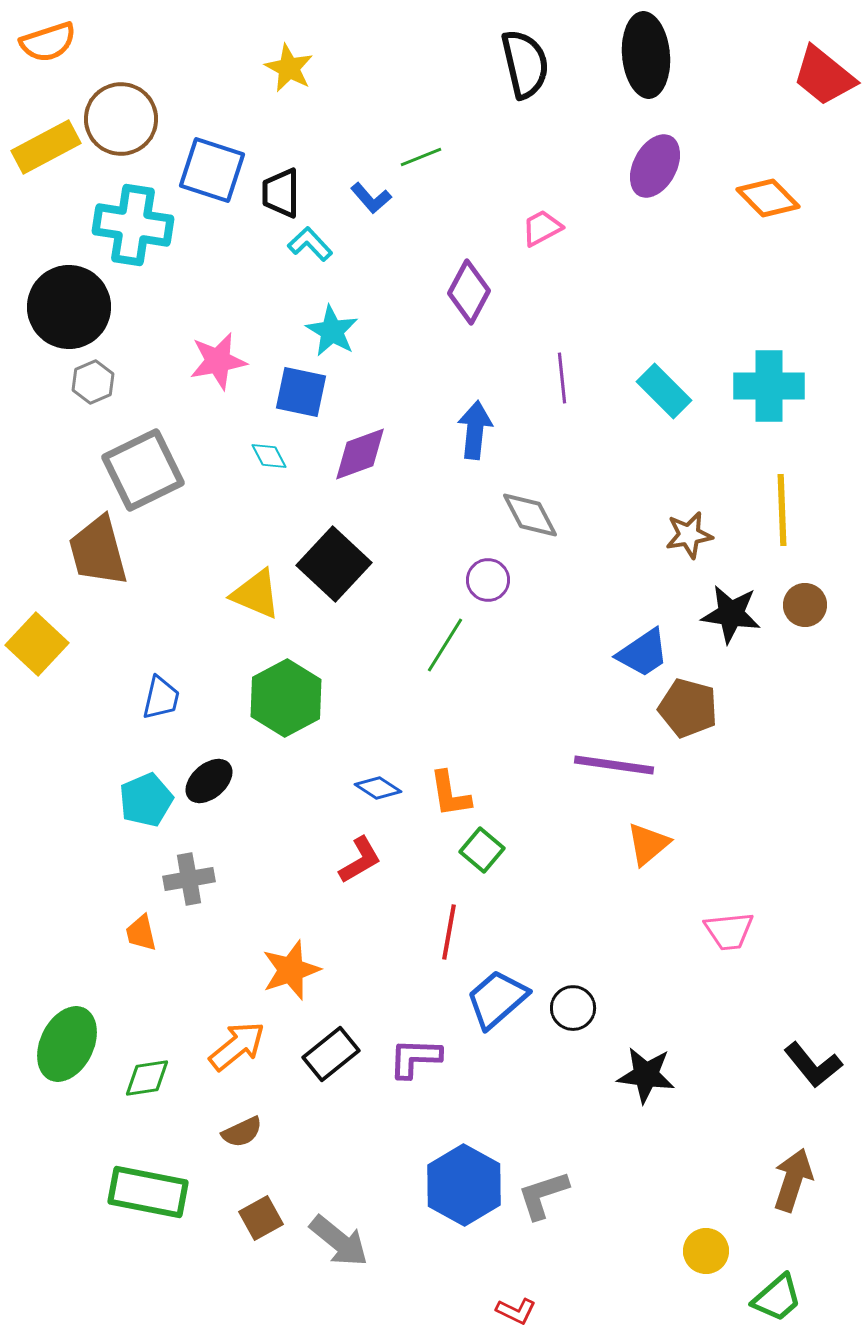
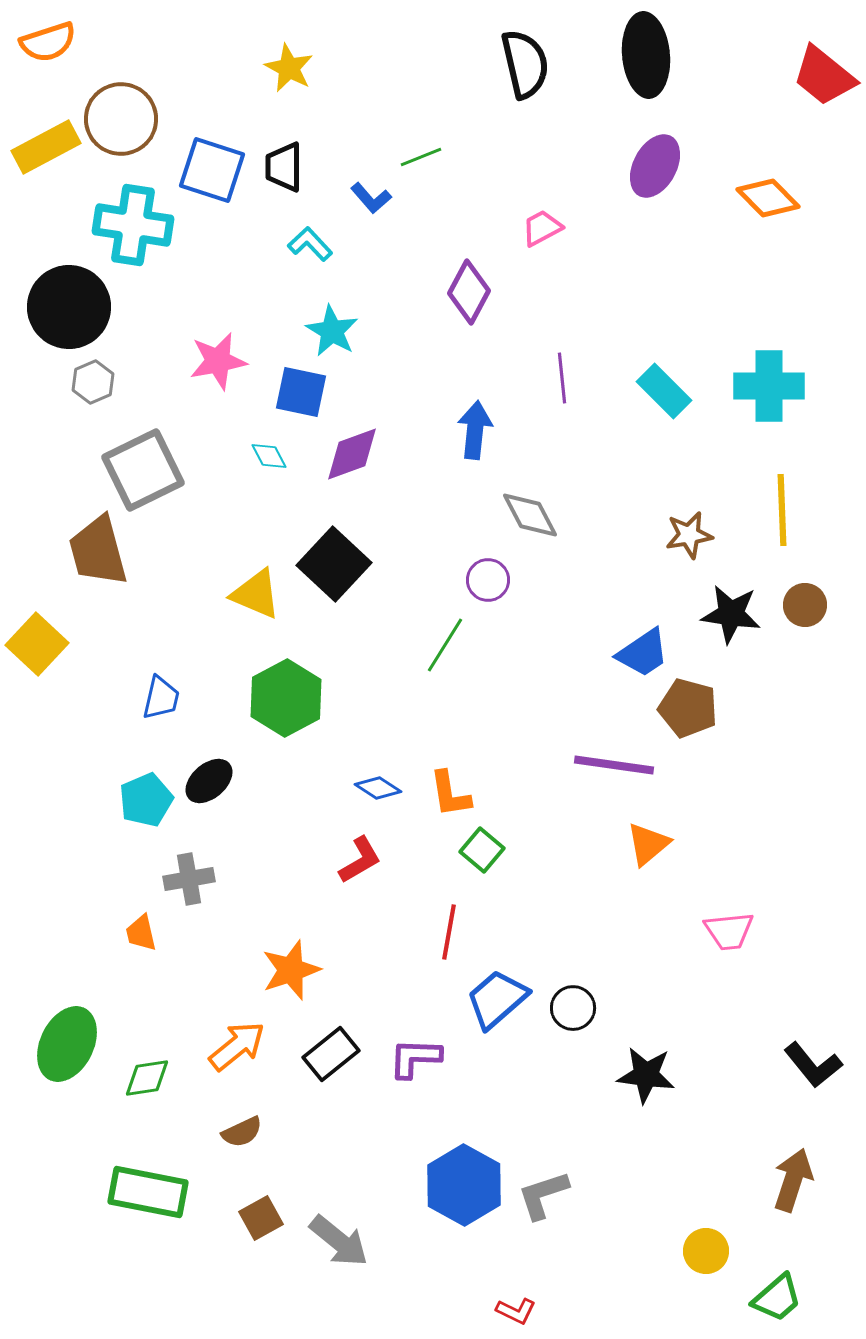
black trapezoid at (281, 193): moved 3 px right, 26 px up
purple diamond at (360, 454): moved 8 px left
